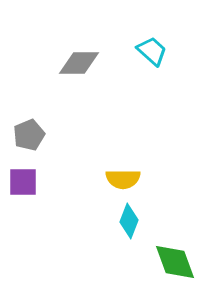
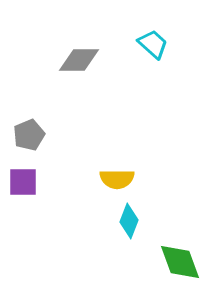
cyan trapezoid: moved 1 px right, 7 px up
gray diamond: moved 3 px up
yellow semicircle: moved 6 px left
green diamond: moved 5 px right
